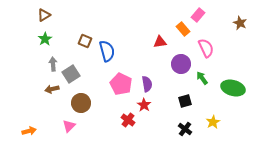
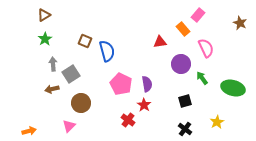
yellow star: moved 4 px right
